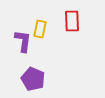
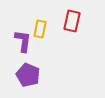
red rectangle: rotated 15 degrees clockwise
purple pentagon: moved 5 px left, 4 px up
